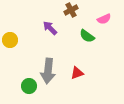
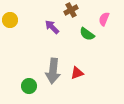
pink semicircle: rotated 136 degrees clockwise
purple arrow: moved 2 px right, 1 px up
green semicircle: moved 2 px up
yellow circle: moved 20 px up
gray arrow: moved 5 px right
